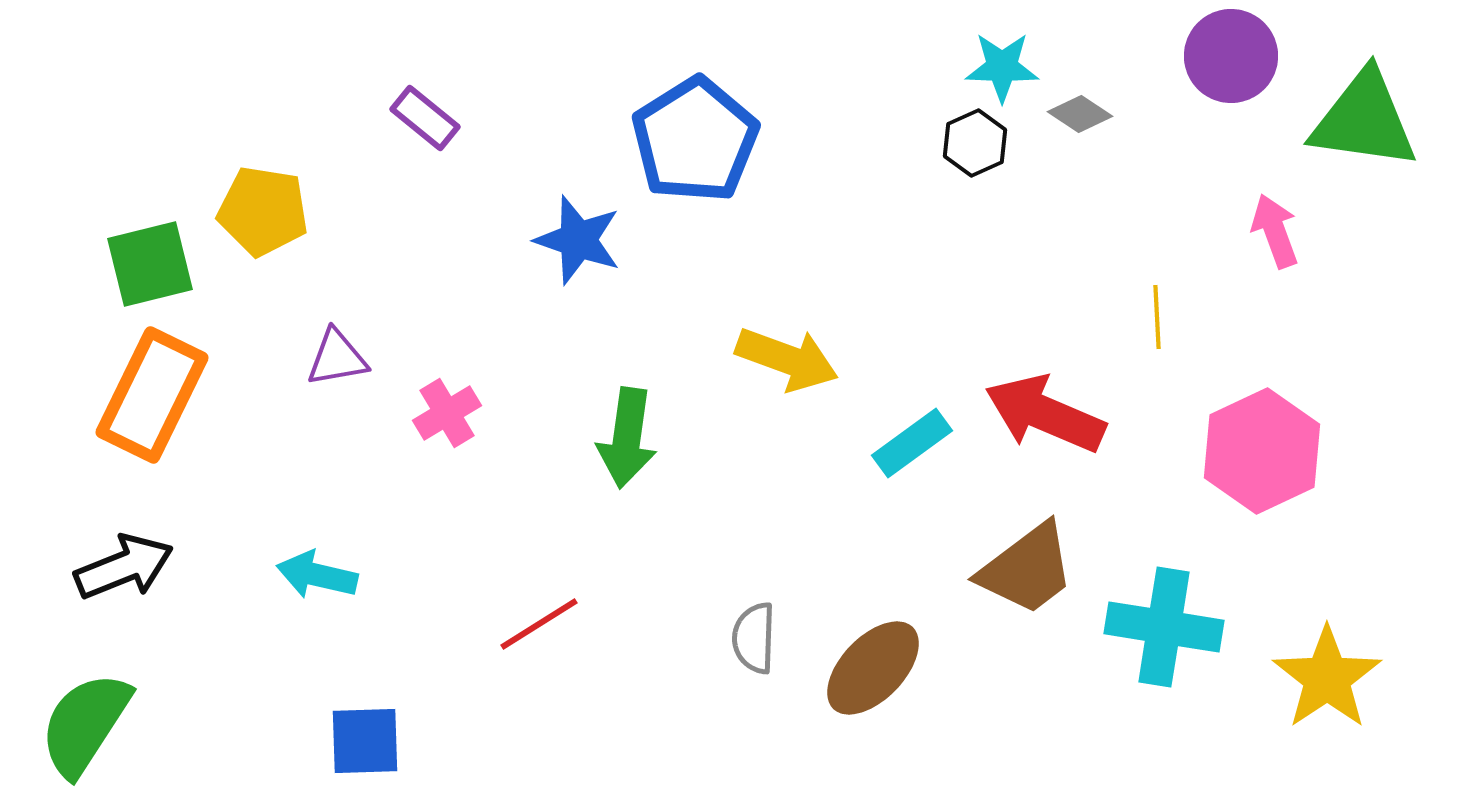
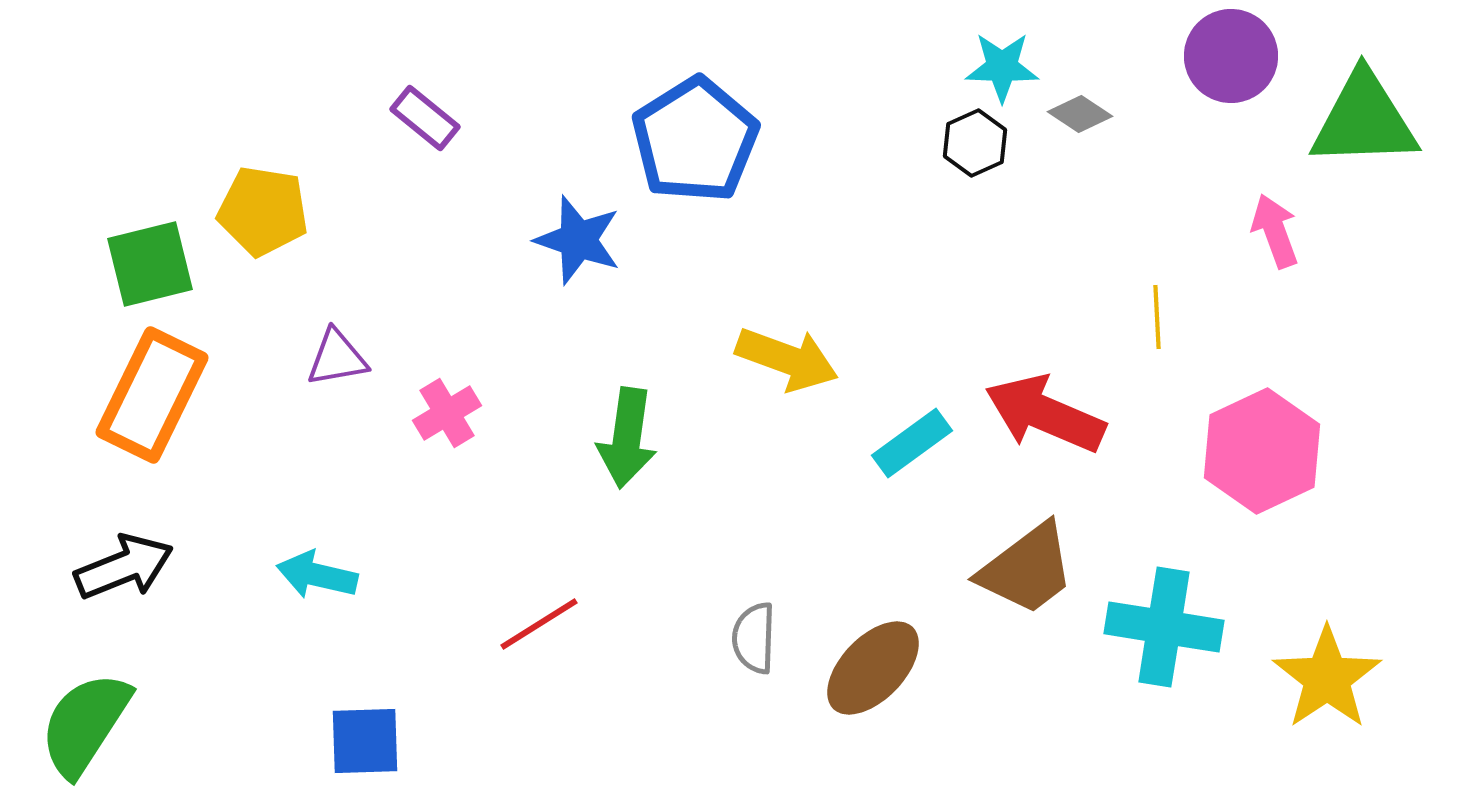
green triangle: rotated 10 degrees counterclockwise
